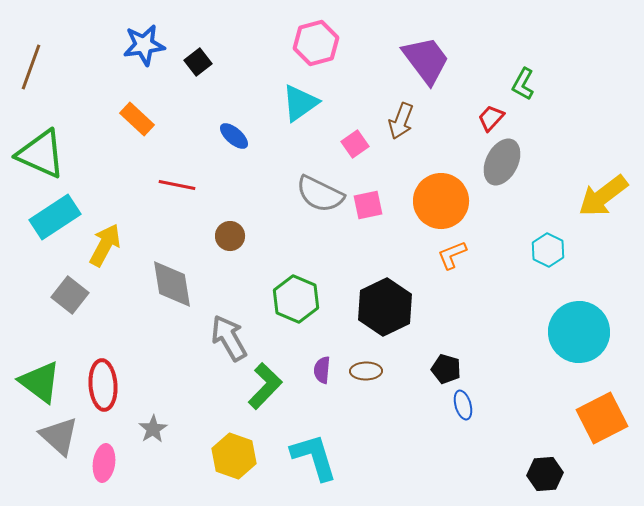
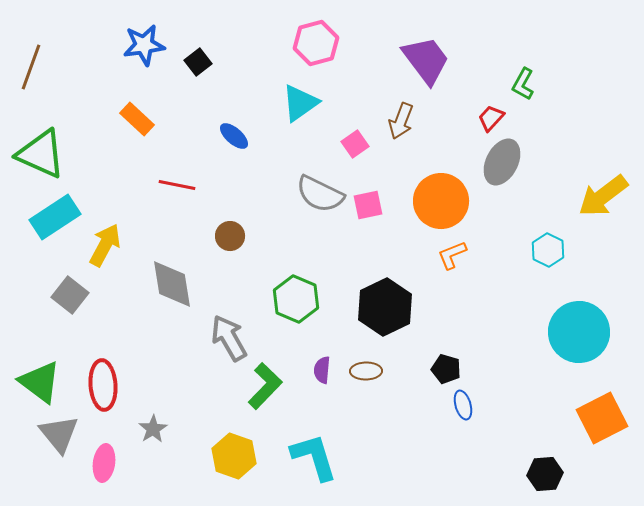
gray triangle at (59, 436): moved 2 px up; rotated 9 degrees clockwise
